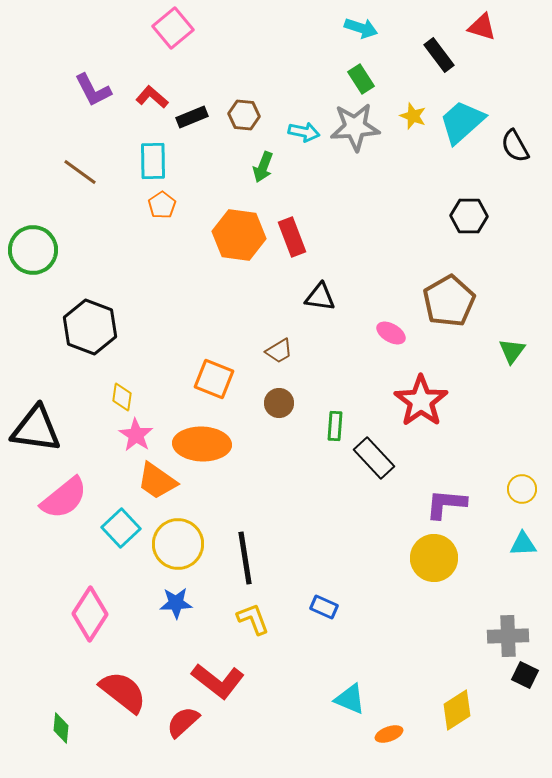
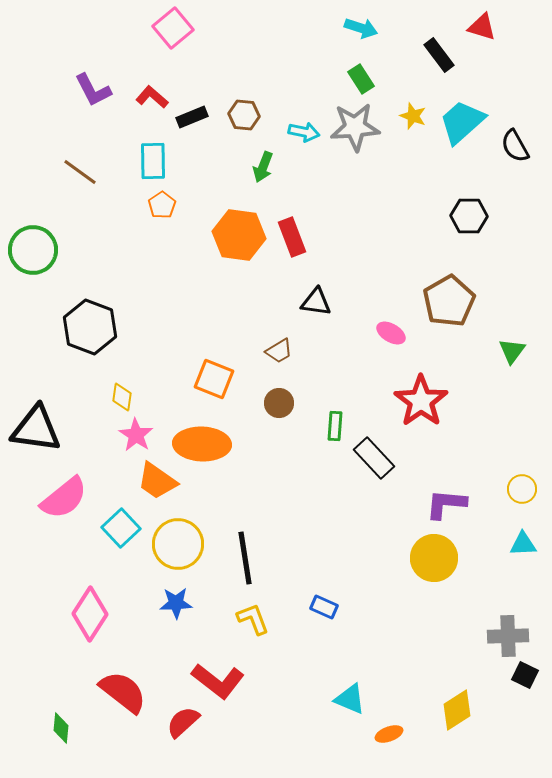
black triangle at (320, 297): moved 4 px left, 5 px down
